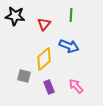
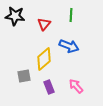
gray square: rotated 24 degrees counterclockwise
